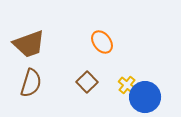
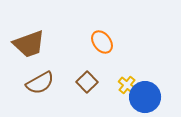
brown semicircle: moved 9 px right; rotated 44 degrees clockwise
